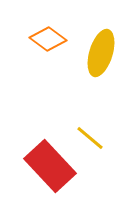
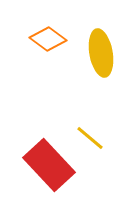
yellow ellipse: rotated 27 degrees counterclockwise
red rectangle: moved 1 px left, 1 px up
